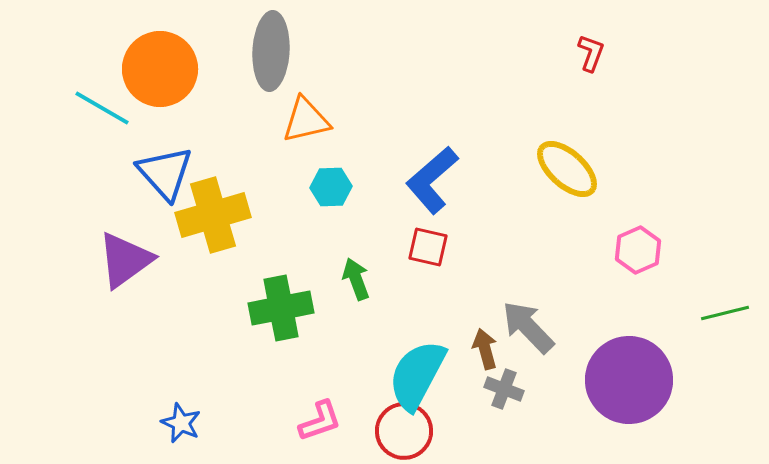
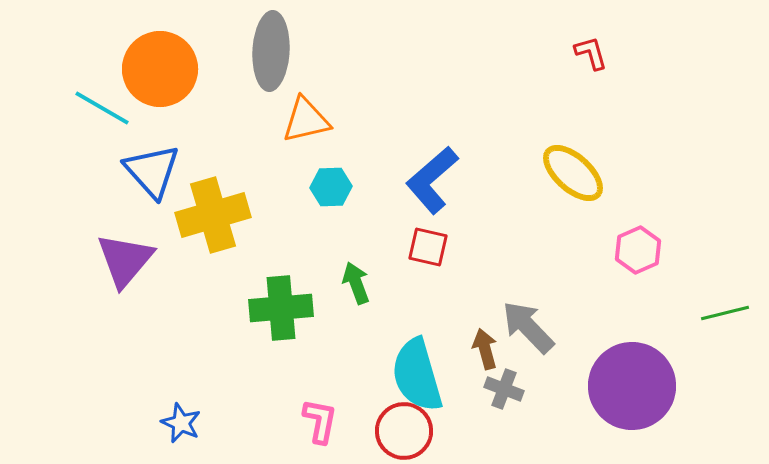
red L-shape: rotated 36 degrees counterclockwise
yellow ellipse: moved 6 px right, 4 px down
blue triangle: moved 13 px left, 2 px up
purple triangle: rotated 14 degrees counterclockwise
green arrow: moved 4 px down
green cross: rotated 6 degrees clockwise
cyan semicircle: rotated 44 degrees counterclockwise
purple circle: moved 3 px right, 6 px down
pink L-shape: rotated 60 degrees counterclockwise
